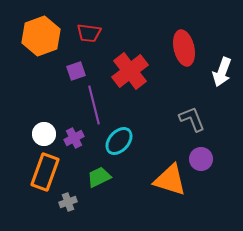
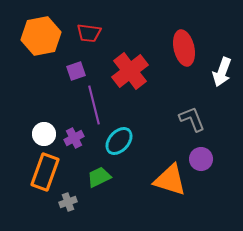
orange hexagon: rotated 9 degrees clockwise
